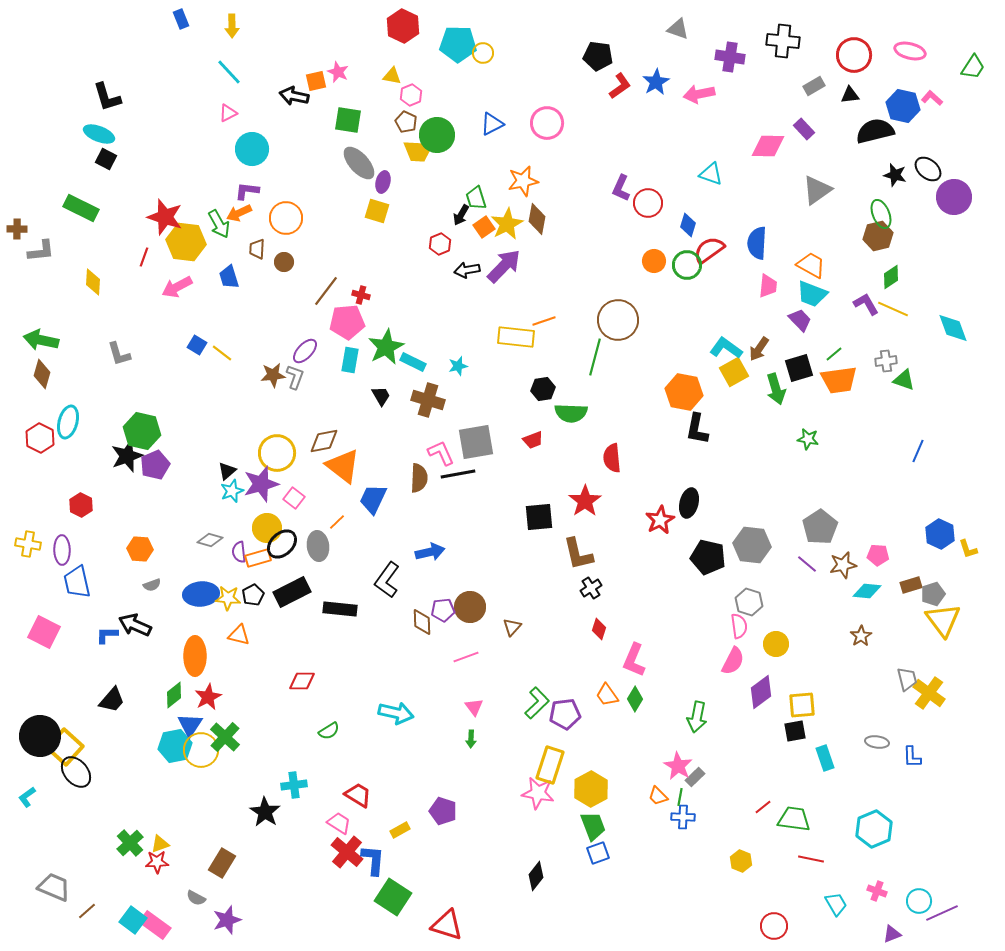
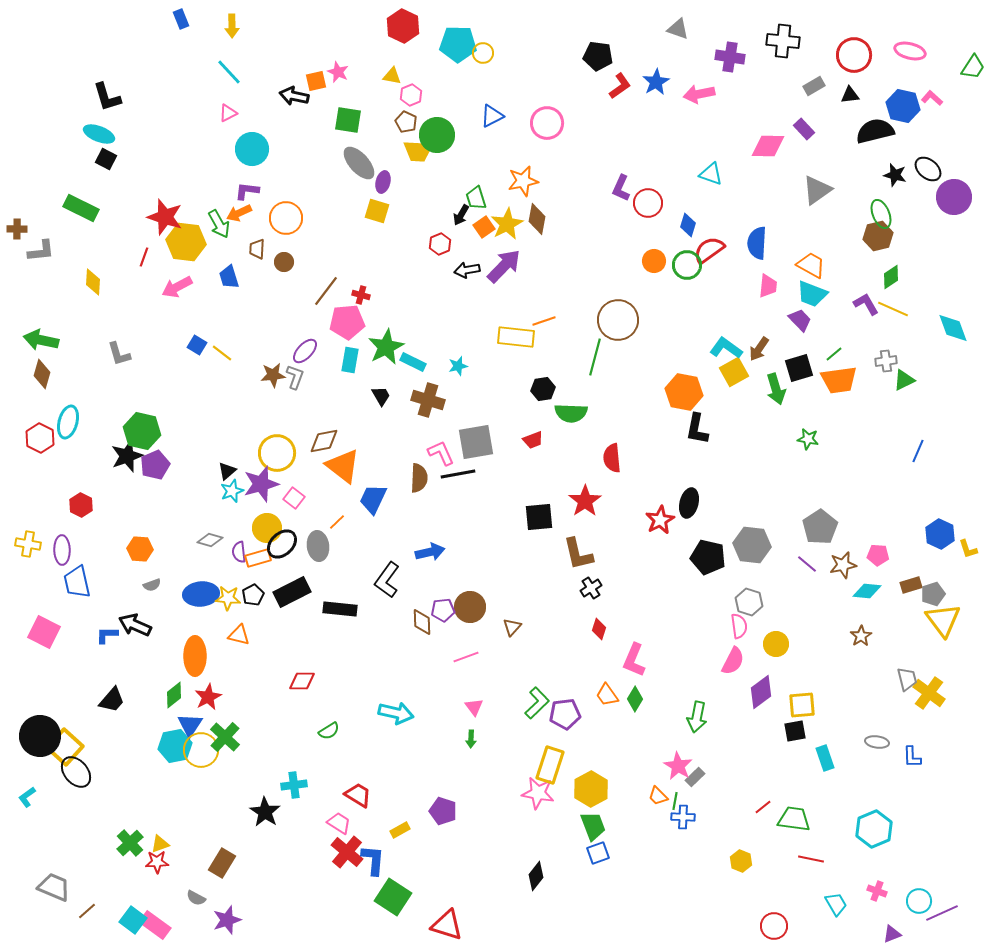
blue triangle at (492, 124): moved 8 px up
green triangle at (904, 380): rotated 45 degrees counterclockwise
green line at (680, 797): moved 5 px left, 4 px down
